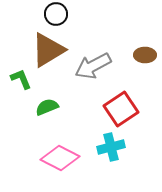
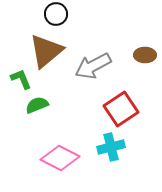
brown triangle: moved 2 px left, 1 px down; rotated 9 degrees counterclockwise
green semicircle: moved 10 px left, 2 px up
